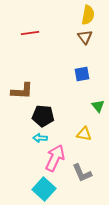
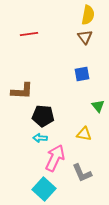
red line: moved 1 px left, 1 px down
